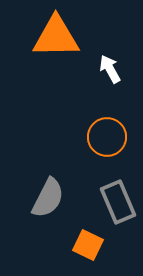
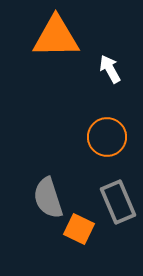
gray semicircle: rotated 135 degrees clockwise
orange square: moved 9 px left, 16 px up
